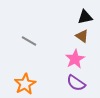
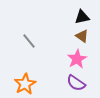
black triangle: moved 3 px left
gray line: rotated 21 degrees clockwise
pink star: moved 2 px right
